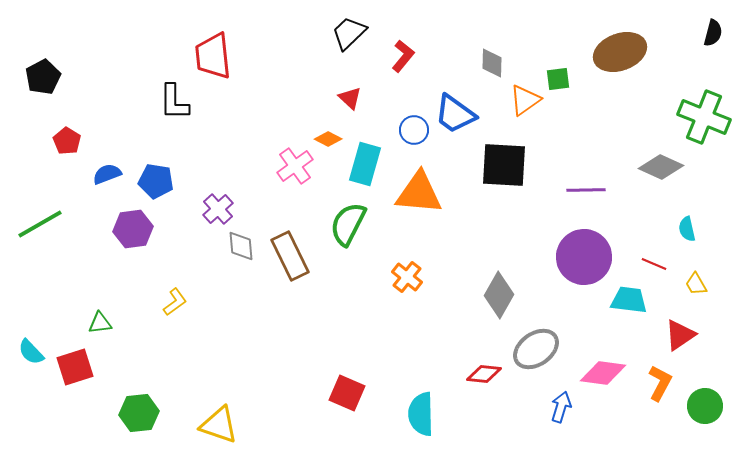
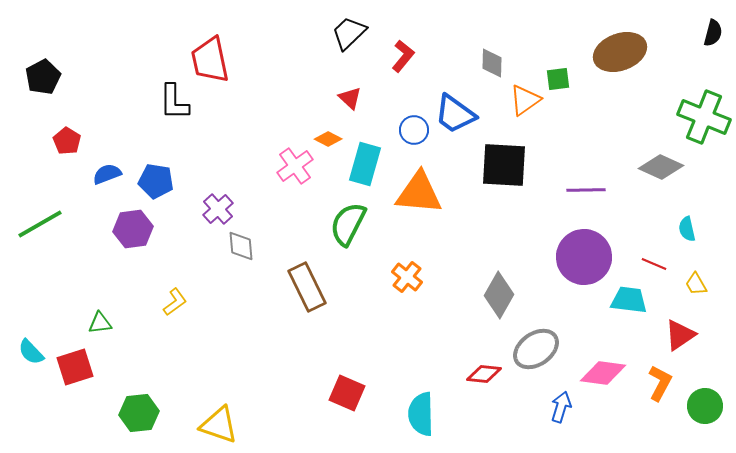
red trapezoid at (213, 56): moved 3 px left, 4 px down; rotated 6 degrees counterclockwise
brown rectangle at (290, 256): moved 17 px right, 31 px down
